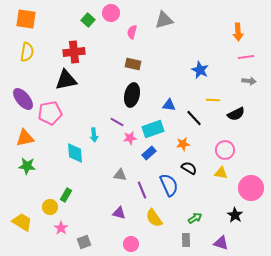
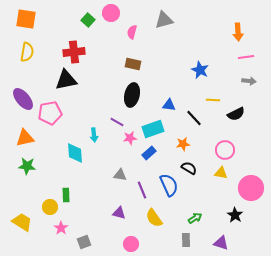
green rectangle at (66, 195): rotated 32 degrees counterclockwise
